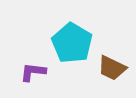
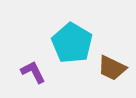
purple L-shape: rotated 56 degrees clockwise
